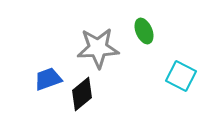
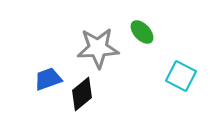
green ellipse: moved 2 px left, 1 px down; rotated 20 degrees counterclockwise
